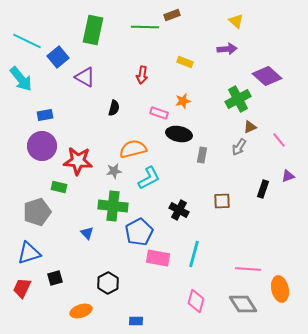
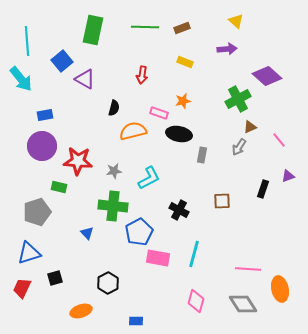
brown rectangle at (172, 15): moved 10 px right, 13 px down
cyan line at (27, 41): rotated 60 degrees clockwise
blue square at (58, 57): moved 4 px right, 4 px down
purple triangle at (85, 77): moved 2 px down
orange semicircle at (133, 149): moved 18 px up
